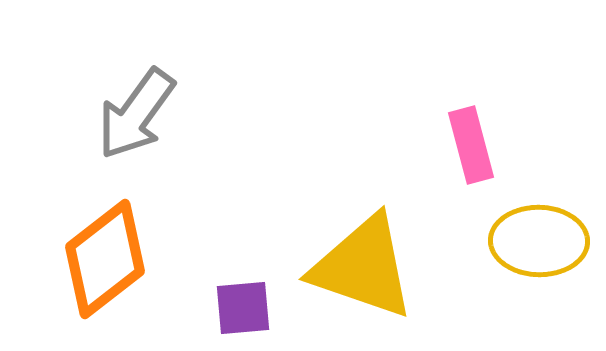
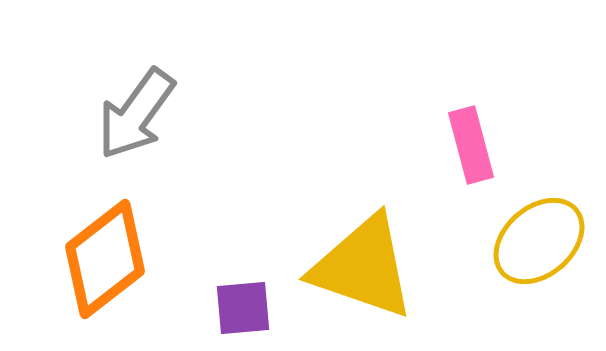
yellow ellipse: rotated 42 degrees counterclockwise
